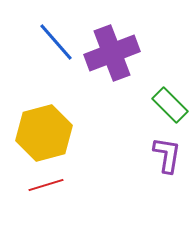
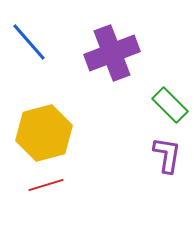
blue line: moved 27 px left
